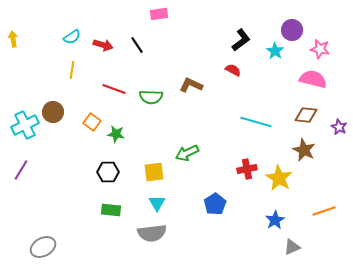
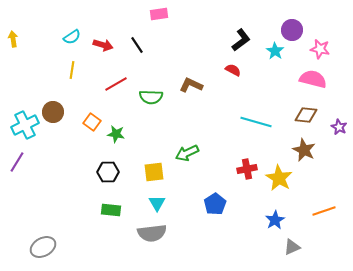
red line: moved 2 px right, 5 px up; rotated 50 degrees counterclockwise
purple line: moved 4 px left, 8 px up
